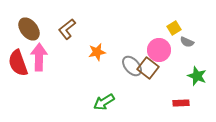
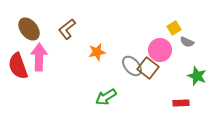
pink circle: moved 1 px right
red semicircle: moved 3 px down
green arrow: moved 2 px right, 5 px up
